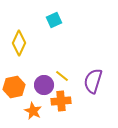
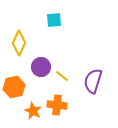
cyan square: rotated 21 degrees clockwise
purple circle: moved 3 px left, 18 px up
orange cross: moved 4 px left, 4 px down; rotated 12 degrees clockwise
